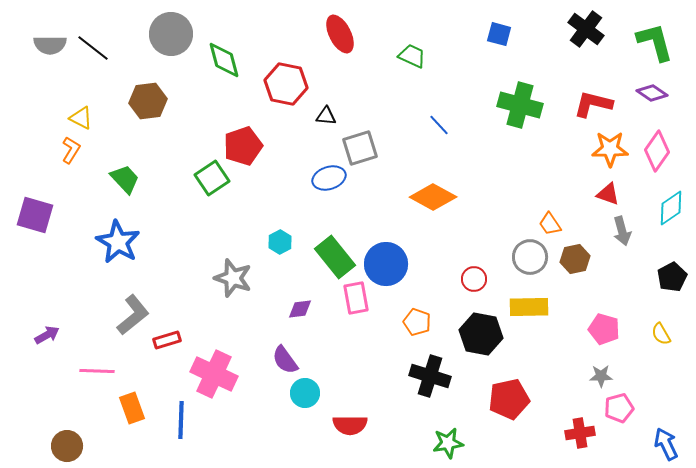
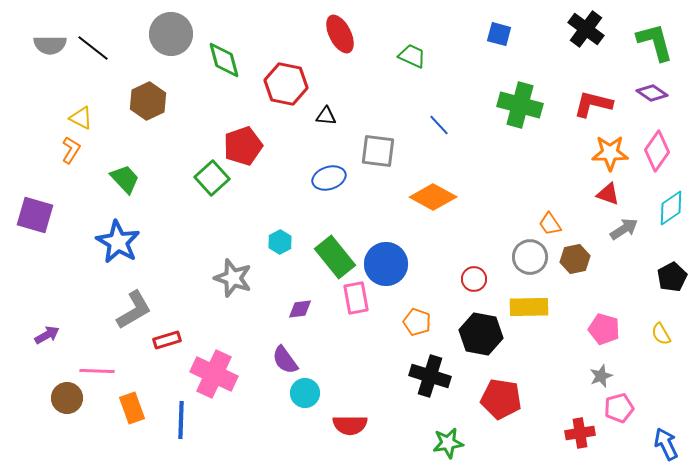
brown hexagon at (148, 101): rotated 18 degrees counterclockwise
gray square at (360, 148): moved 18 px right, 3 px down; rotated 24 degrees clockwise
orange star at (610, 149): moved 4 px down
green square at (212, 178): rotated 8 degrees counterclockwise
gray arrow at (622, 231): moved 2 px right, 2 px up; rotated 108 degrees counterclockwise
gray L-shape at (133, 315): moved 1 px right, 5 px up; rotated 9 degrees clockwise
gray star at (601, 376): rotated 20 degrees counterclockwise
red pentagon at (509, 399): moved 8 px left; rotated 21 degrees clockwise
brown circle at (67, 446): moved 48 px up
